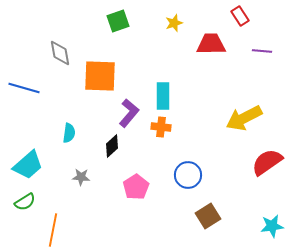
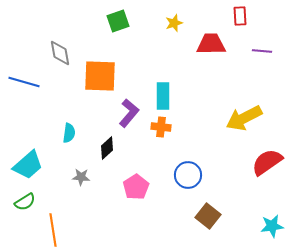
red rectangle: rotated 30 degrees clockwise
blue line: moved 6 px up
black diamond: moved 5 px left, 2 px down
brown square: rotated 20 degrees counterclockwise
orange line: rotated 20 degrees counterclockwise
